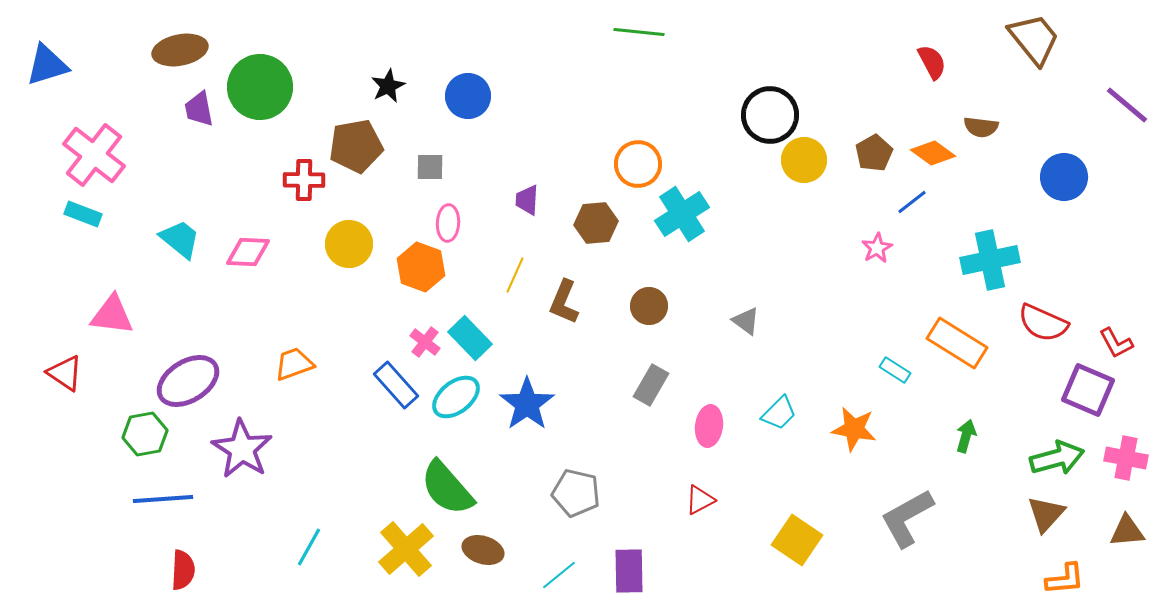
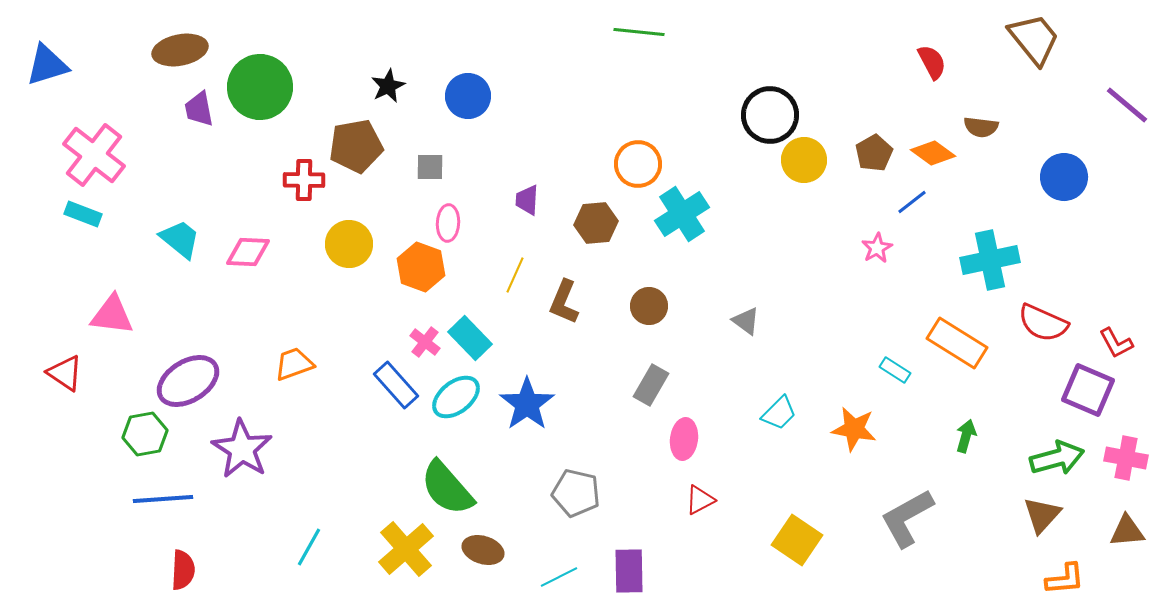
pink ellipse at (709, 426): moved 25 px left, 13 px down
brown triangle at (1046, 514): moved 4 px left, 1 px down
cyan line at (559, 575): moved 2 px down; rotated 12 degrees clockwise
